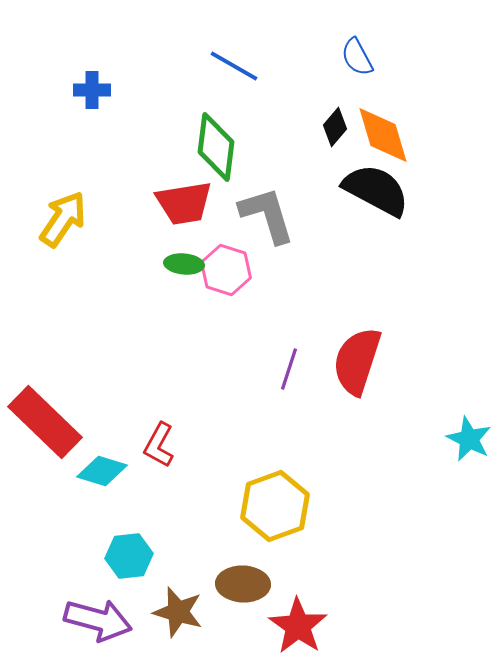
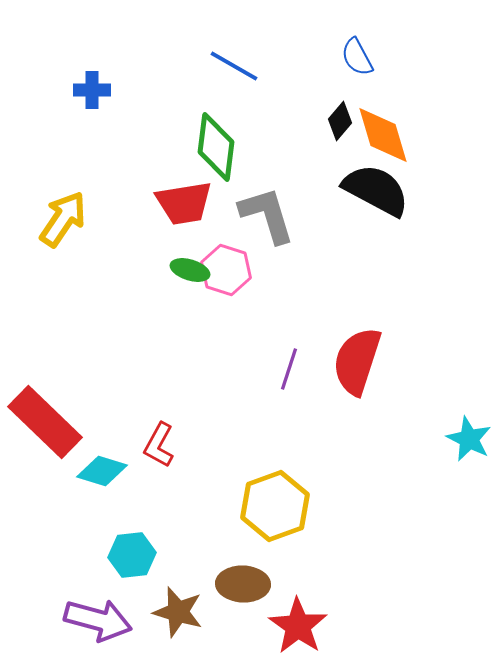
black diamond: moved 5 px right, 6 px up
green ellipse: moved 6 px right, 6 px down; rotated 12 degrees clockwise
cyan hexagon: moved 3 px right, 1 px up
